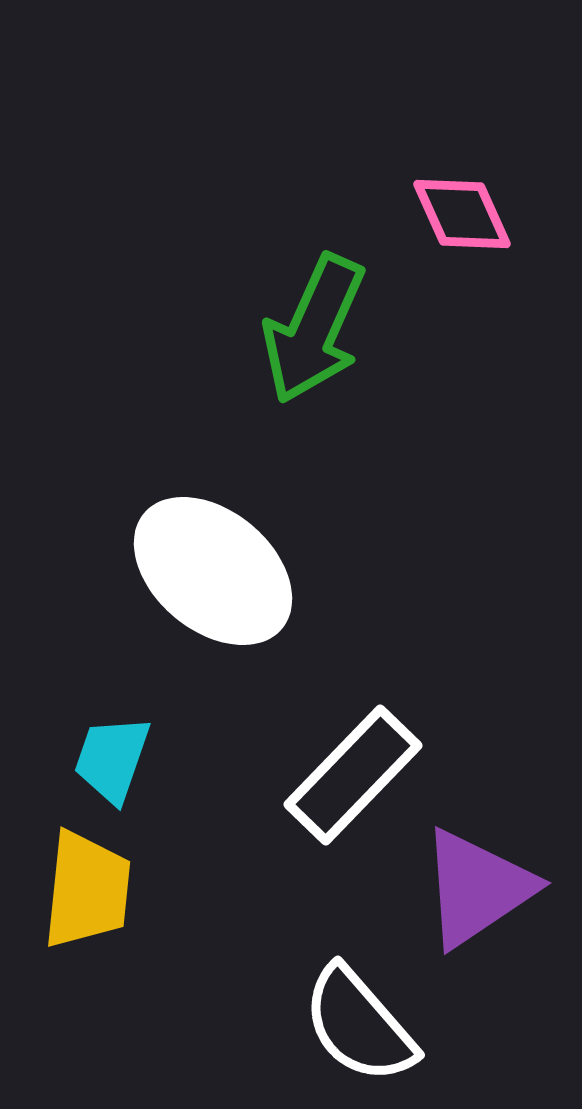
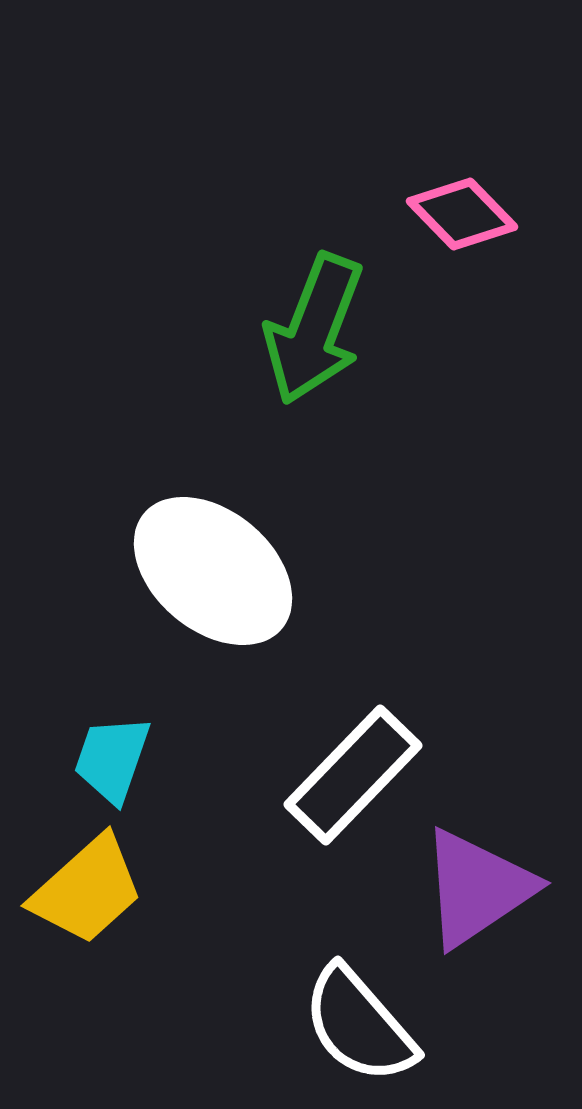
pink diamond: rotated 20 degrees counterclockwise
green arrow: rotated 3 degrees counterclockwise
yellow trapezoid: rotated 42 degrees clockwise
